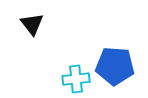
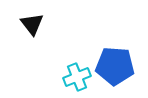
cyan cross: moved 1 px right, 2 px up; rotated 16 degrees counterclockwise
